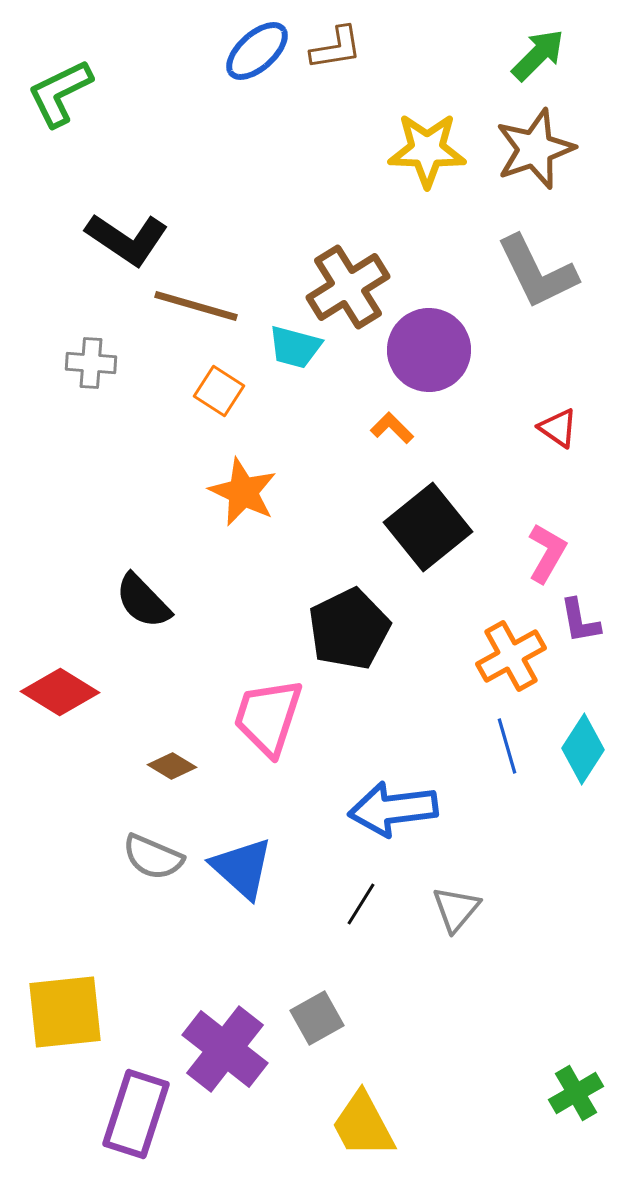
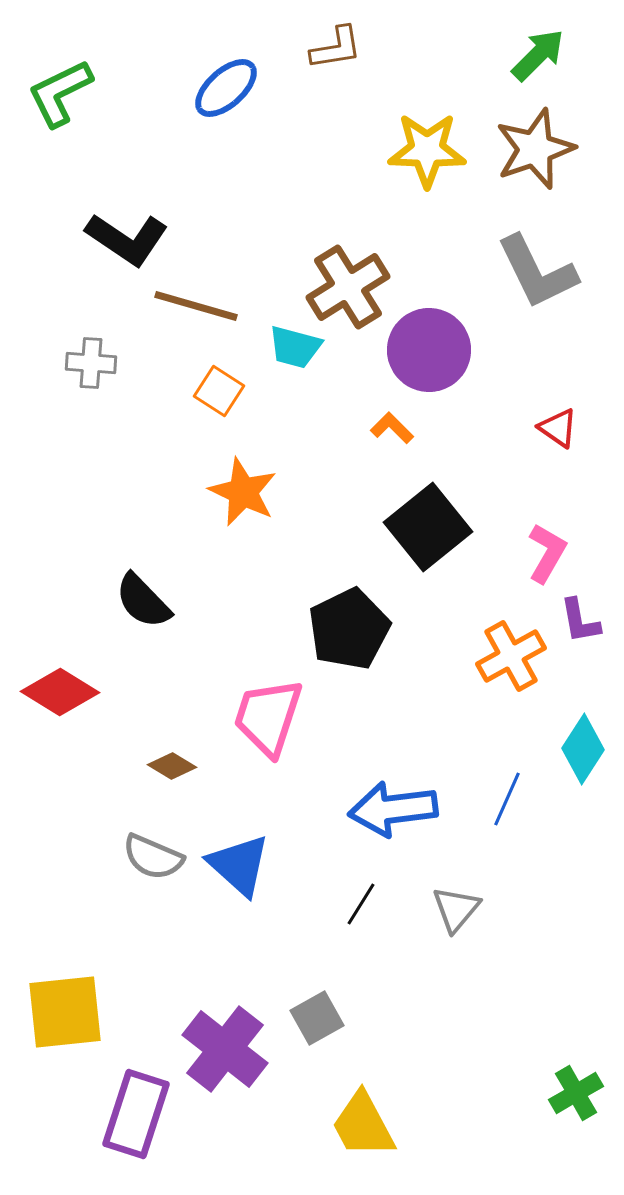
blue ellipse: moved 31 px left, 37 px down
blue line: moved 53 px down; rotated 40 degrees clockwise
blue triangle: moved 3 px left, 3 px up
